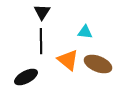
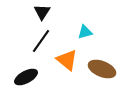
cyan triangle: rotated 21 degrees counterclockwise
black line: rotated 35 degrees clockwise
orange triangle: moved 1 px left
brown ellipse: moved 4 px right, 5 px down
